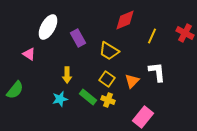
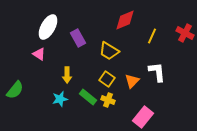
pink triangle: moved 10 px right
